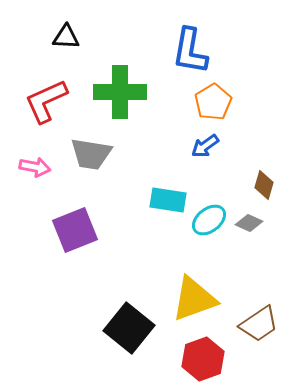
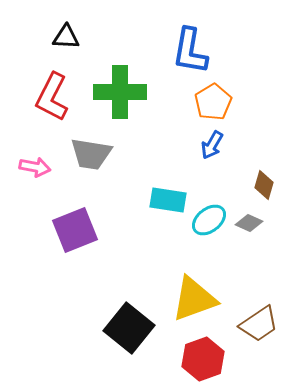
red L-shape: moved 6 px right, 4 px up; rotated 39 degrees counterclockwise
blue arrow: moved 7 px right, 1 px up; rotated 24 degrees counterclockwise
